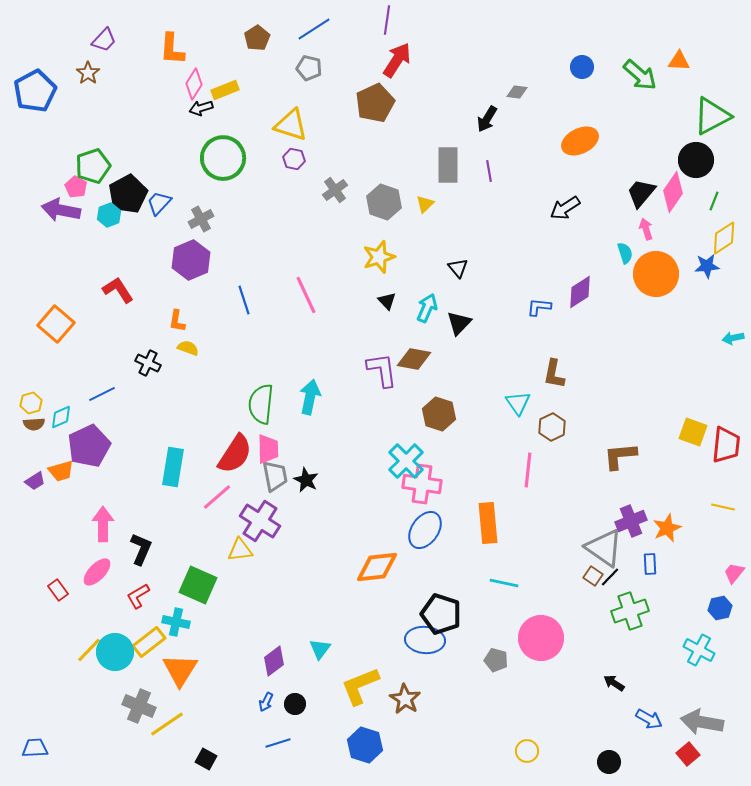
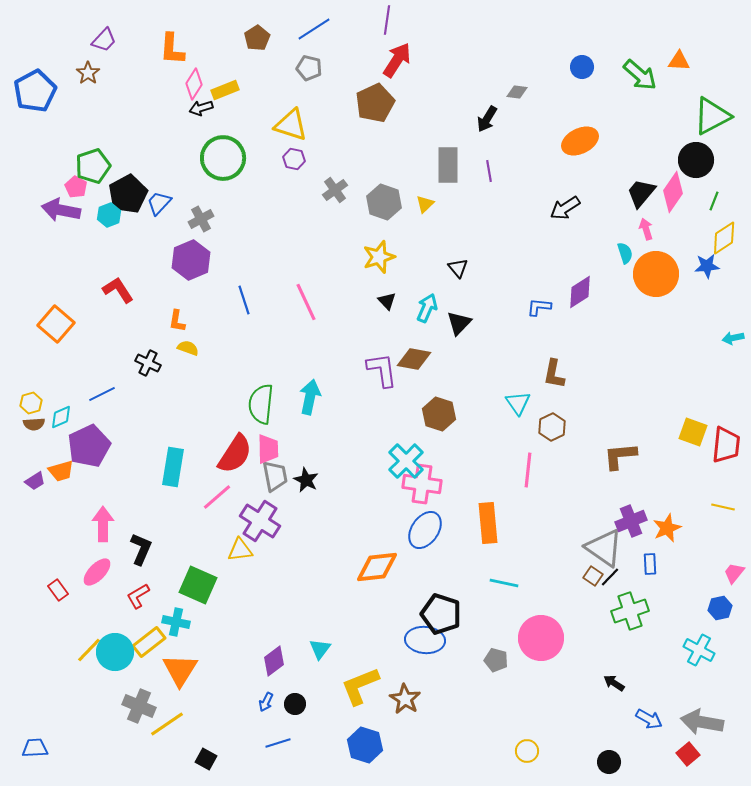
pink line at (306, 295): moved 7 px down
